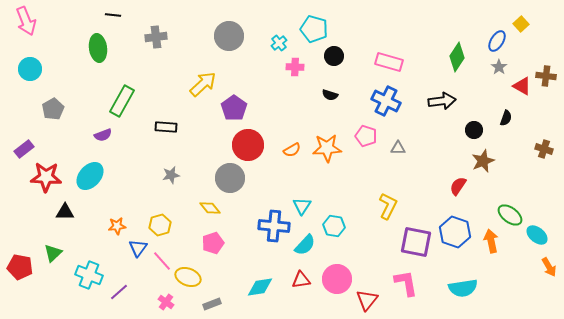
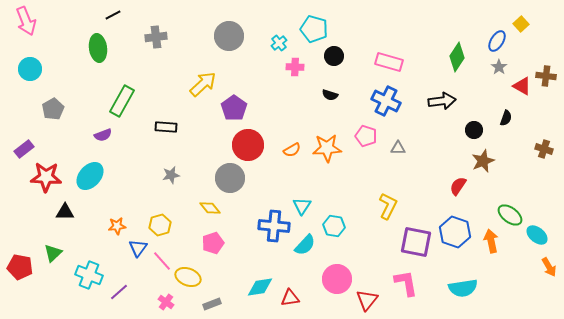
black line at (113, 15): rotated 35 degrees counterclockwise
red triangle at (301, 280): moved 11 px left, 18 px down
